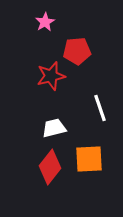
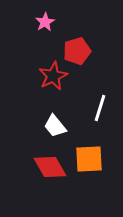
red pentagon: rotated 12 degrees counterclockwise
red star: moved 2 px right; rotated 12 degrees counterclockwise
white line: rotated 36 degrees clockwise
white trapezoid: moved 1 px right, 2 px up; rotated 115 degrees counterclockwise
red diamond: rotated 68 degrees counterclockwise
